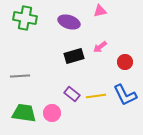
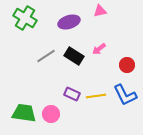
green cross: rotated 20 degrees clockwise
purple ellipse: rotated 35 degrees counterclockwise
pink arrow: moved 1 px left, 2 px down
black rectangle: rotated 48 degrees clockwise
red circle: moved 2 px right, 3 px down
gray line: moved 26 px right, 20 px up; rotated 30 degrees counterclockwise
purple rectangle: rotated 14 degrees counterclockwise
pink circle: moved 1 px left, 1 px down
